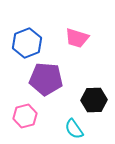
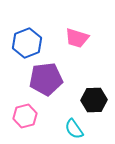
purple pentagon: rotated 12 degrees counterclockwise
